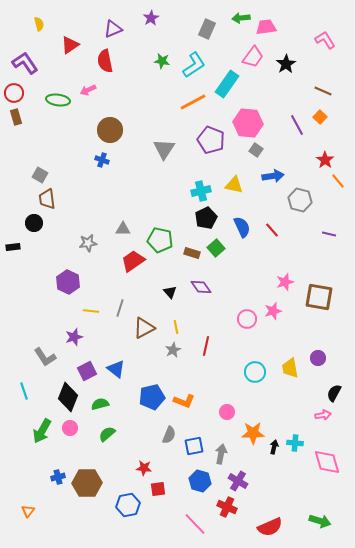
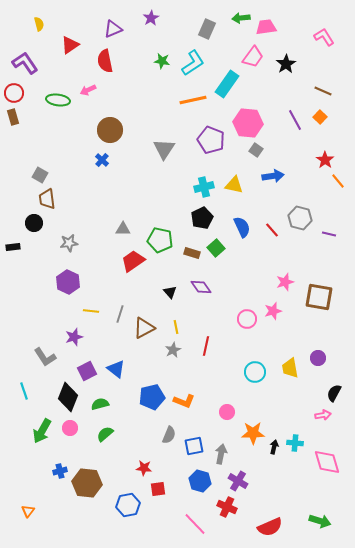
pink L-shape at (325, 40): moved 1 px left, 3 px up
cyan L-shape at (194, 65): moved 1 px left, 2 px up
orange line at (193, 102): moved 2 px up; rotated 16 degrees clockwise
brown rectangle at (16, 117): moved 3 px left
purple line at (297, 125): moved 2 px left, 5 px up
blue cross at (102, 160): rotated 24 degrees clockwise
cyan cross at (201, 191): moved 3 px right, 4 px up
gray hexagon at (300, 200): moved 18 px down
black pentagon at (206, 218): moved 4 px left
gray star at (88, 243): moved 19 px left
gray line at (120, 308): moved 6 px down
green semicircle at (107, 434): moved 2 px left
blue cross at (58, 477): moved 2 px right, 6 px up
brown hexagon at (87, 483): rotated 8 degrees clockwise
